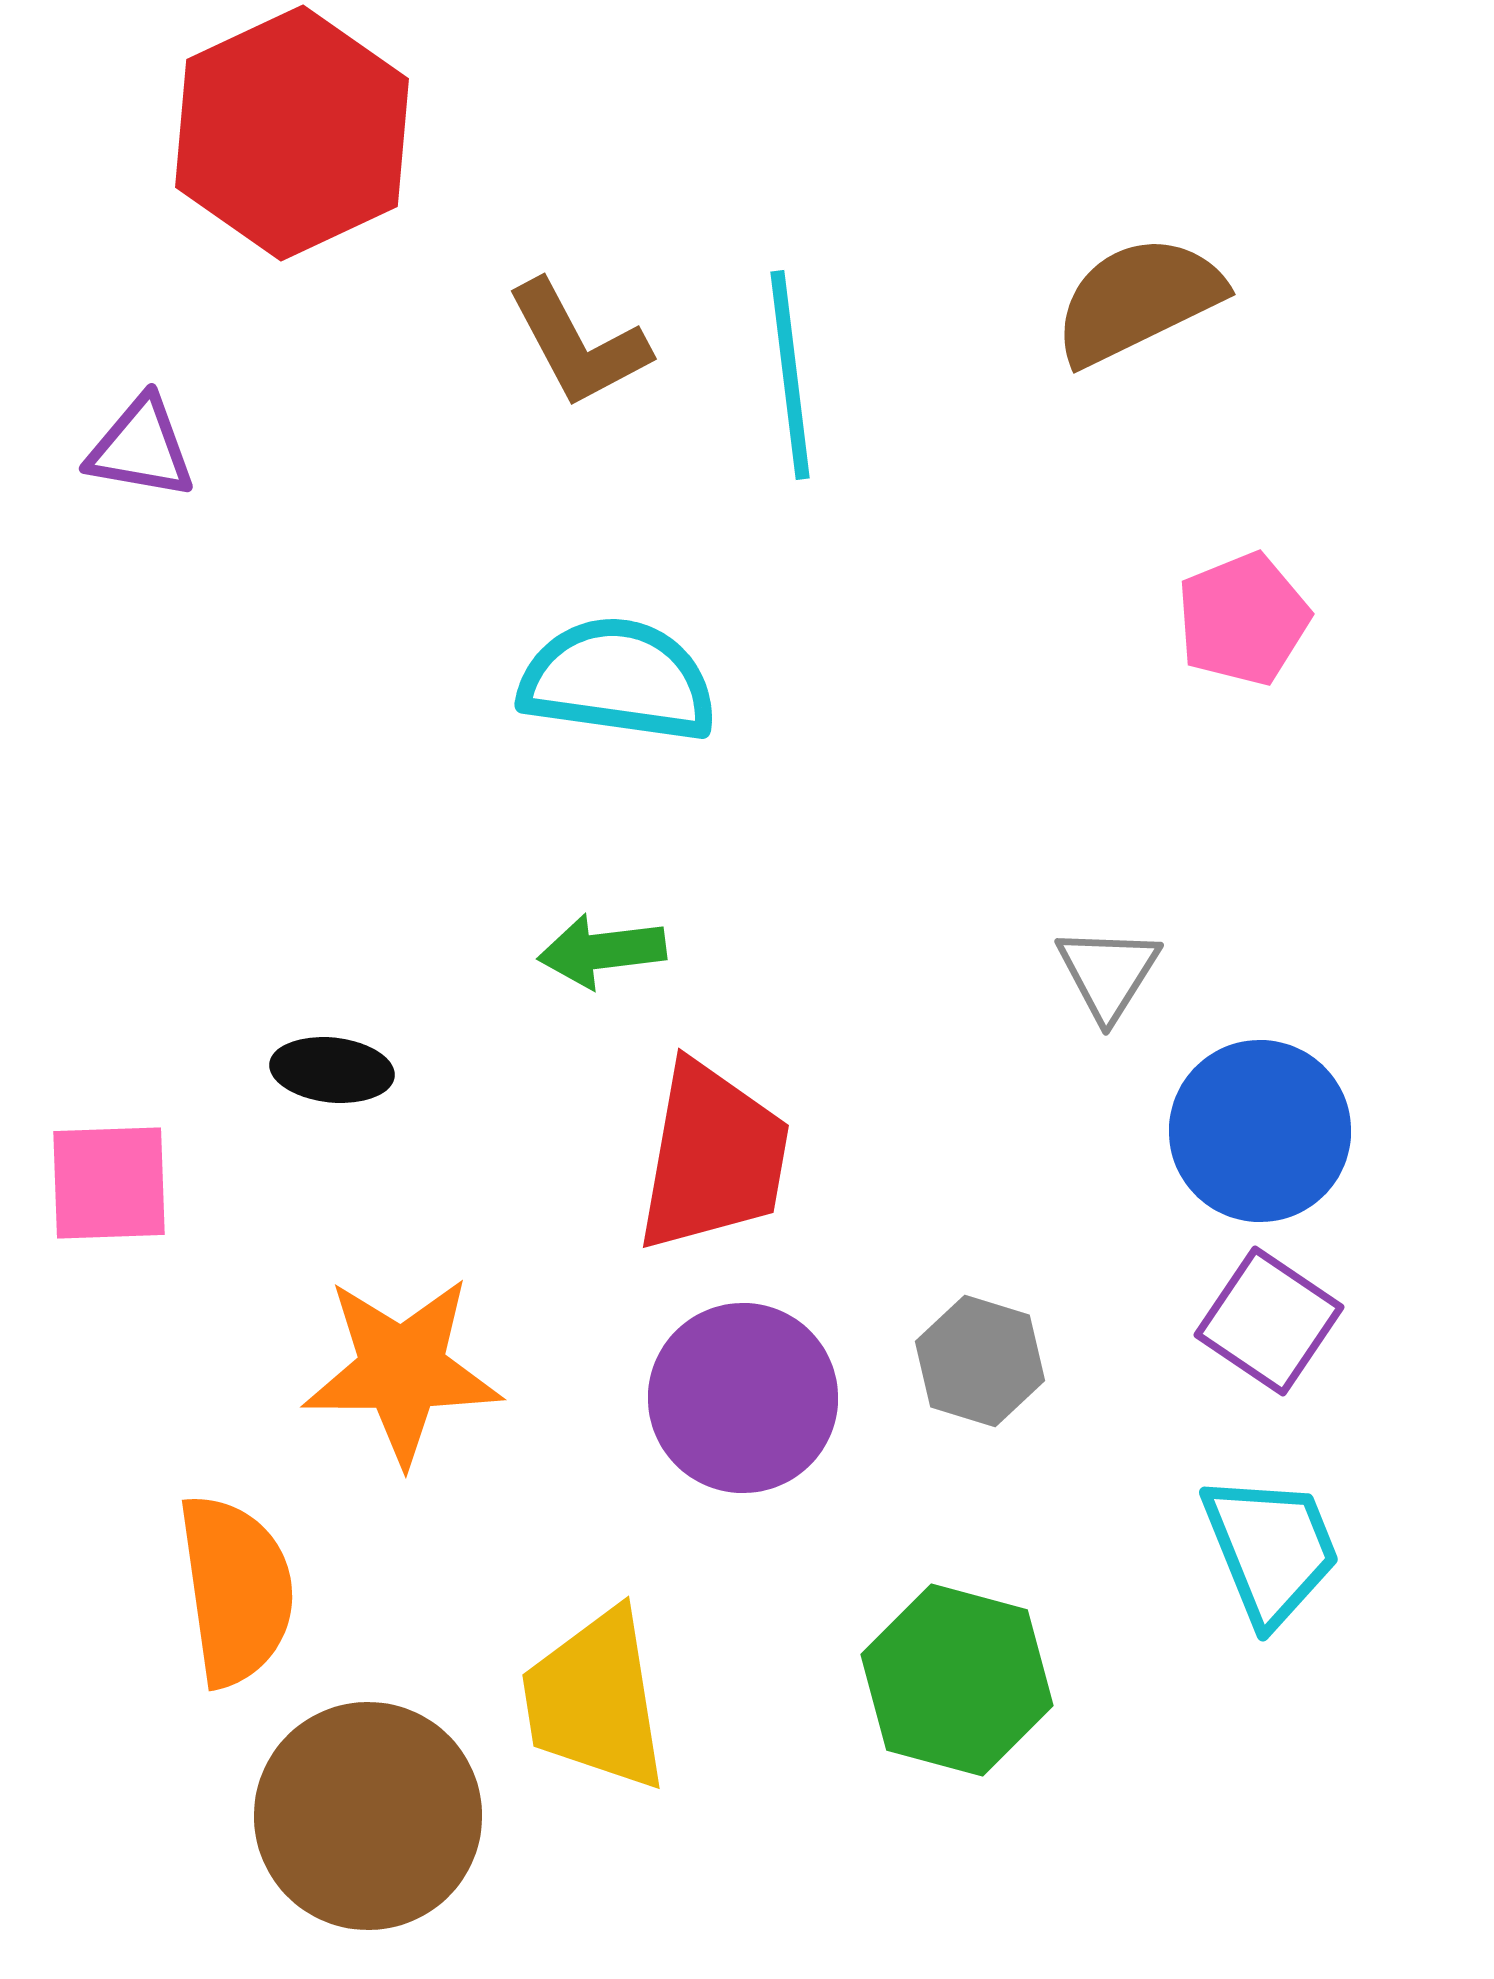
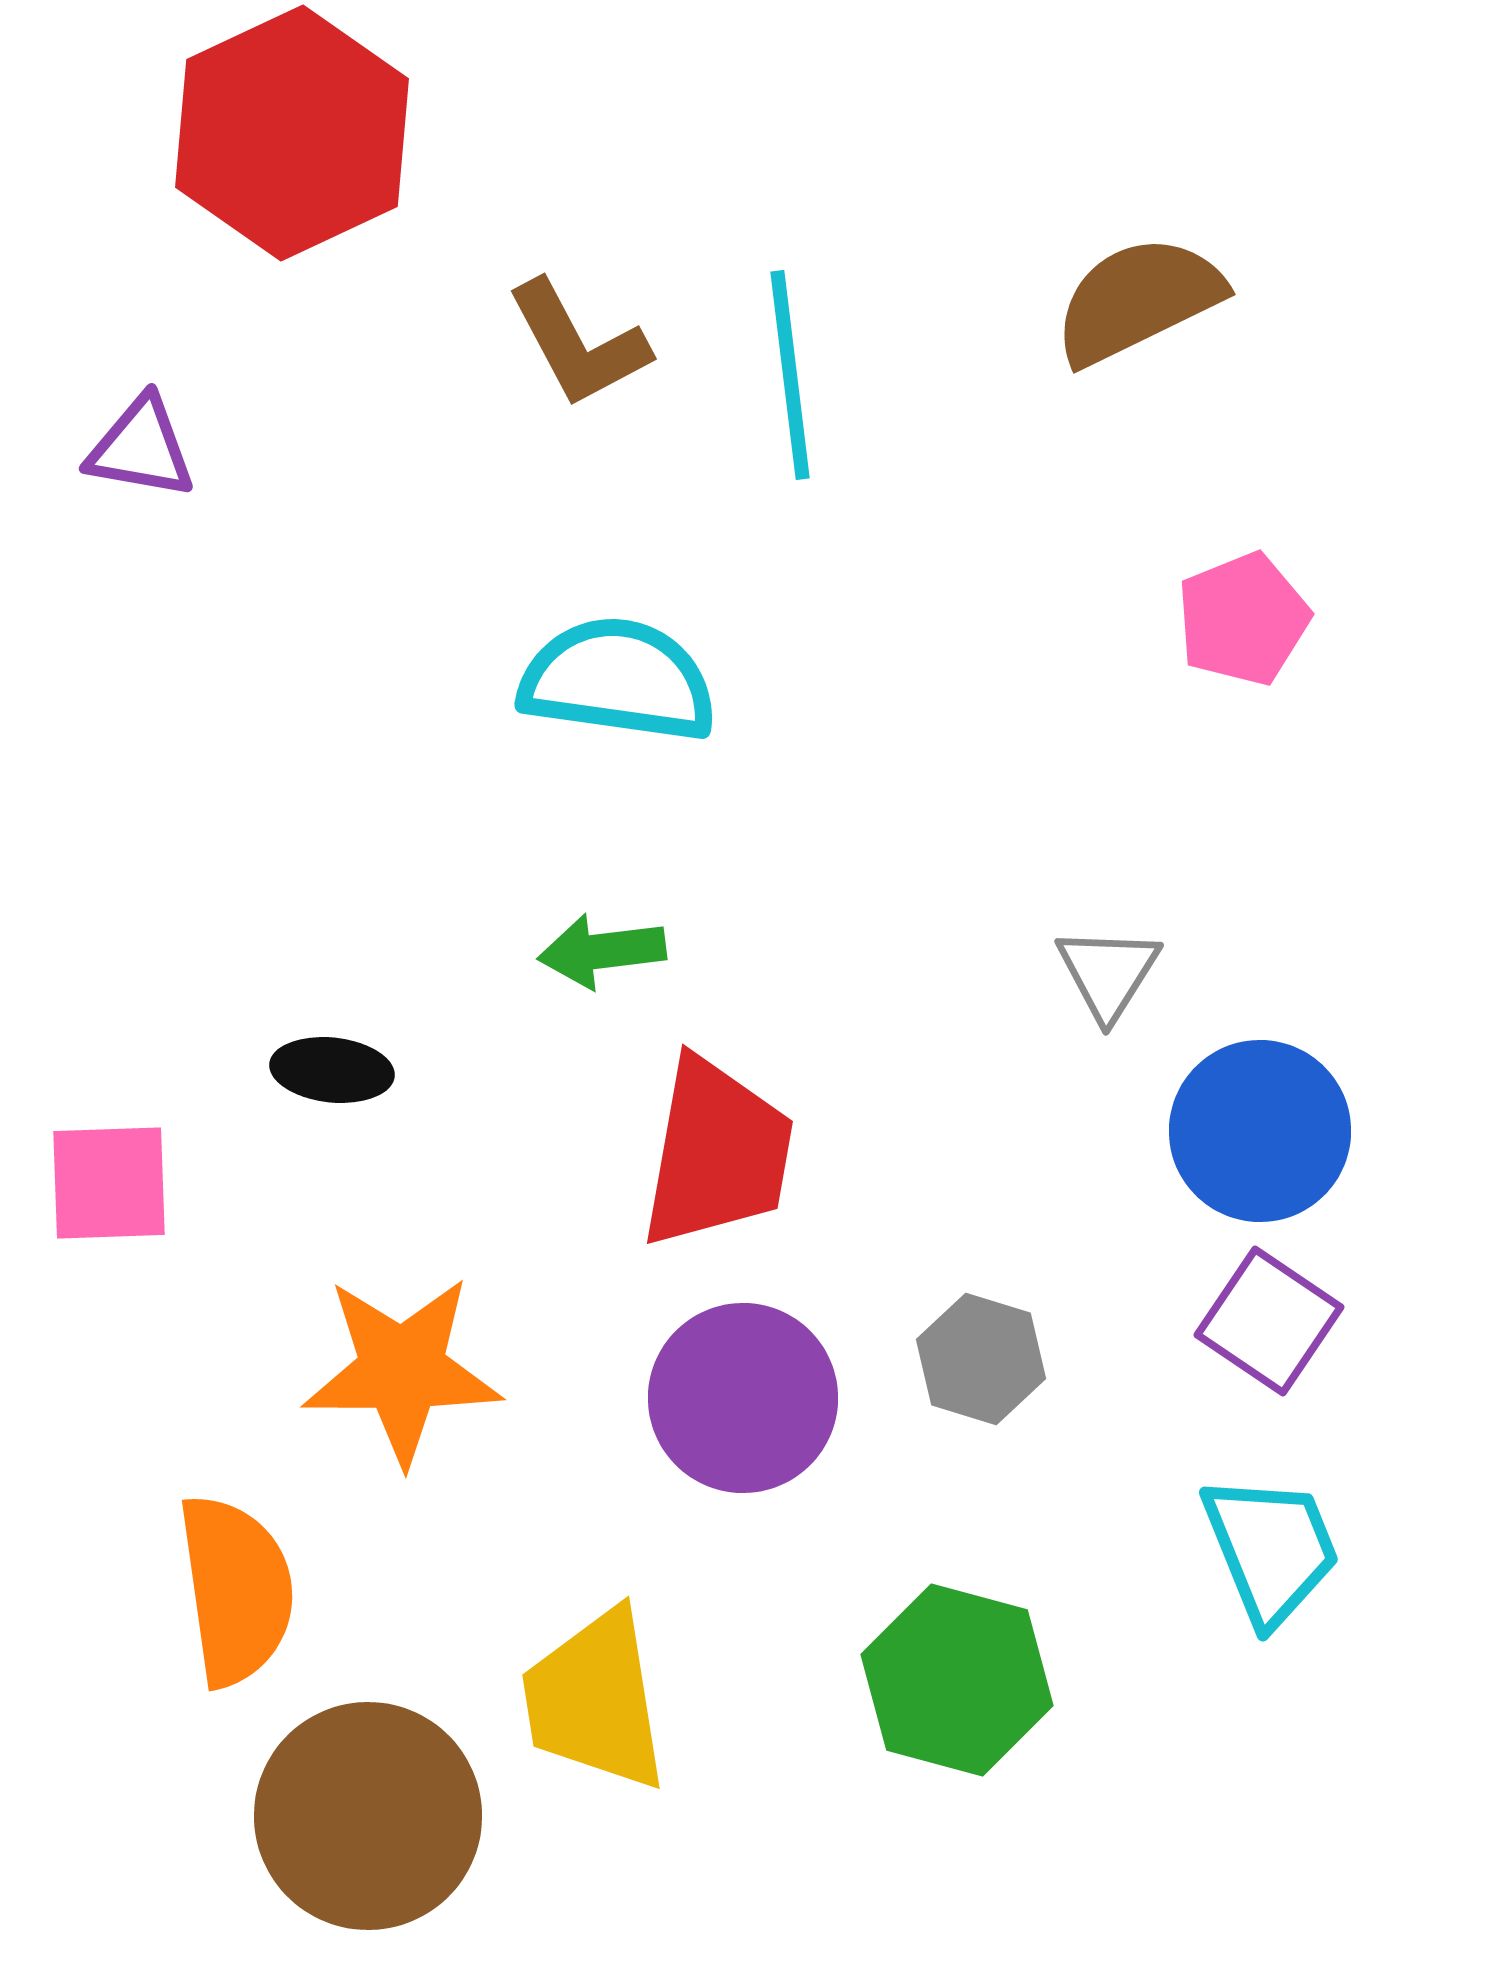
red trapezoid: moved 4 px right, 4 px up
gray hexagon: moved 1 px right, 2 px up
